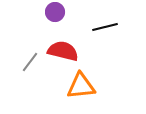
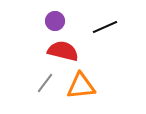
purple circle: moved 9 px down
black line: rotated 10 degrees counterclockwise
gray line: moved 15 px right, 21 px down
